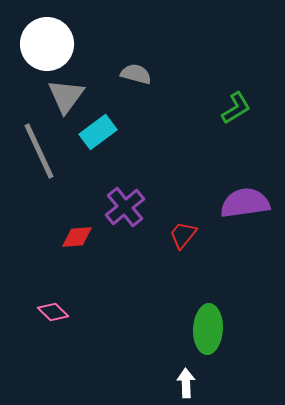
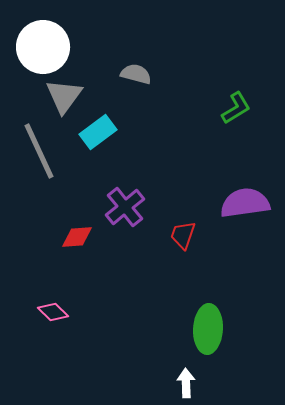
white circle: moved 4 px left, 3 px down
gray triangle: moved 2 px left
red trapezoid: rotated 20 degrees counterclockwise
